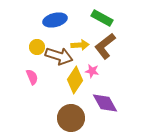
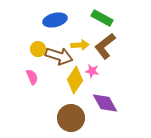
yellow circle: moved 1 px right, 2 px down
